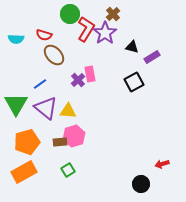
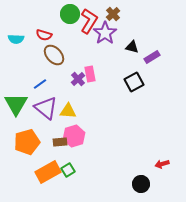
red L-shape: moved 3 px right, 8 px up
purple cross: moved 1 px up
orange rectangle: moved 24 px right
